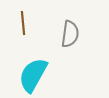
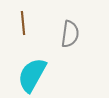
cyan semicircle: moved 1 px left
